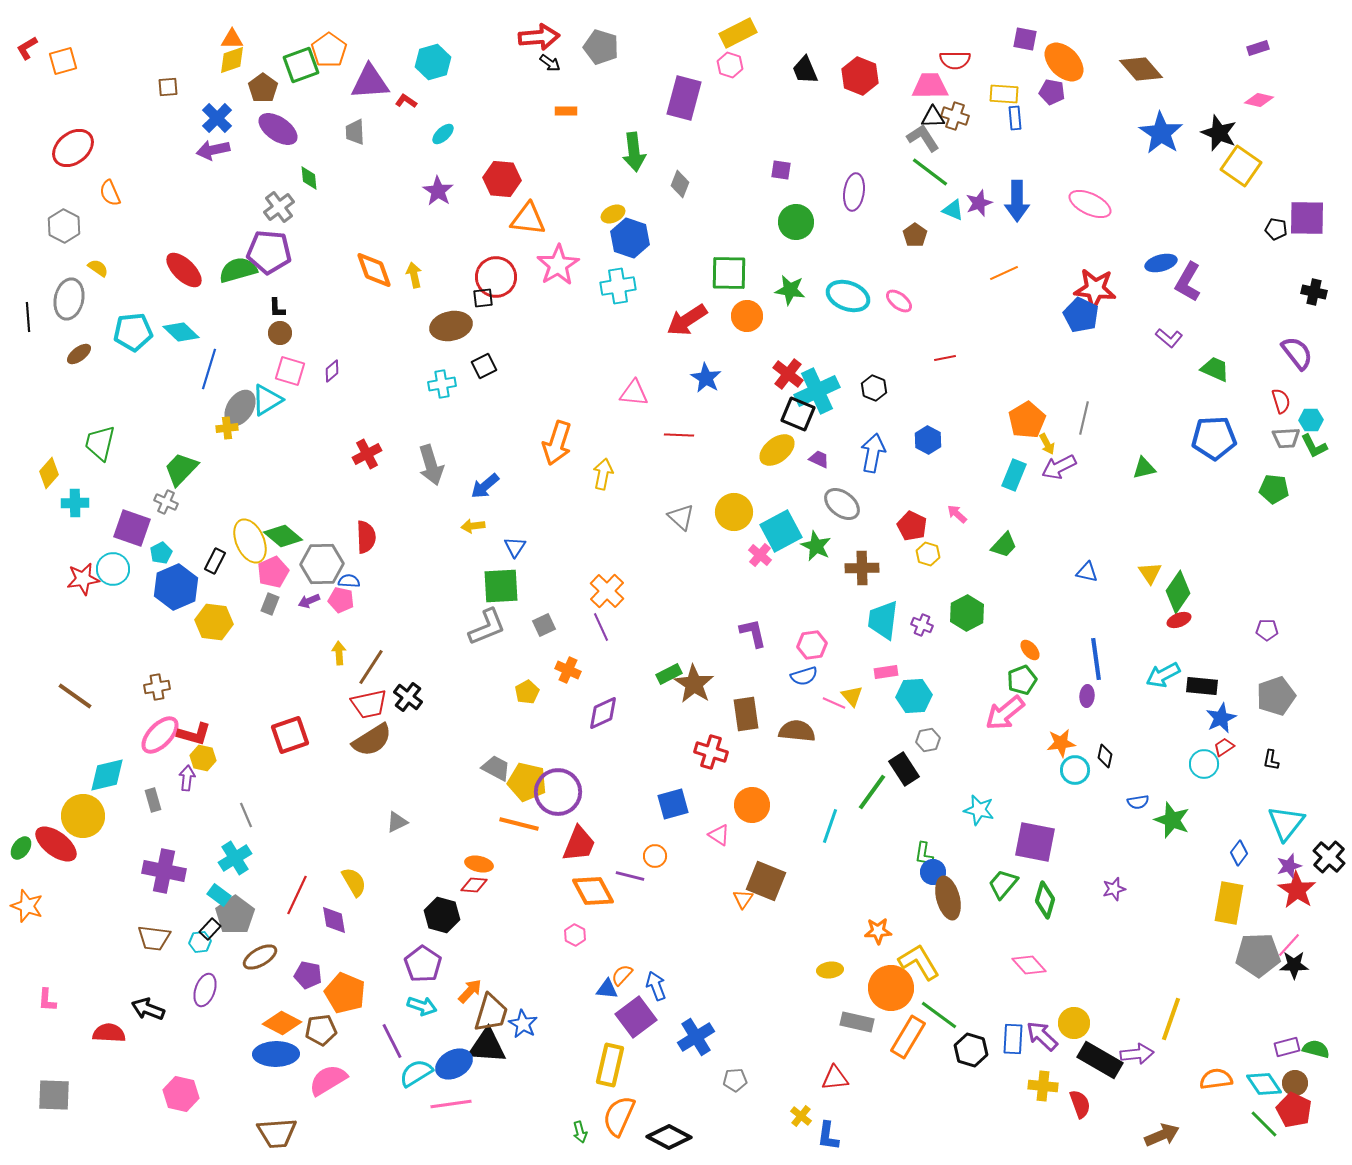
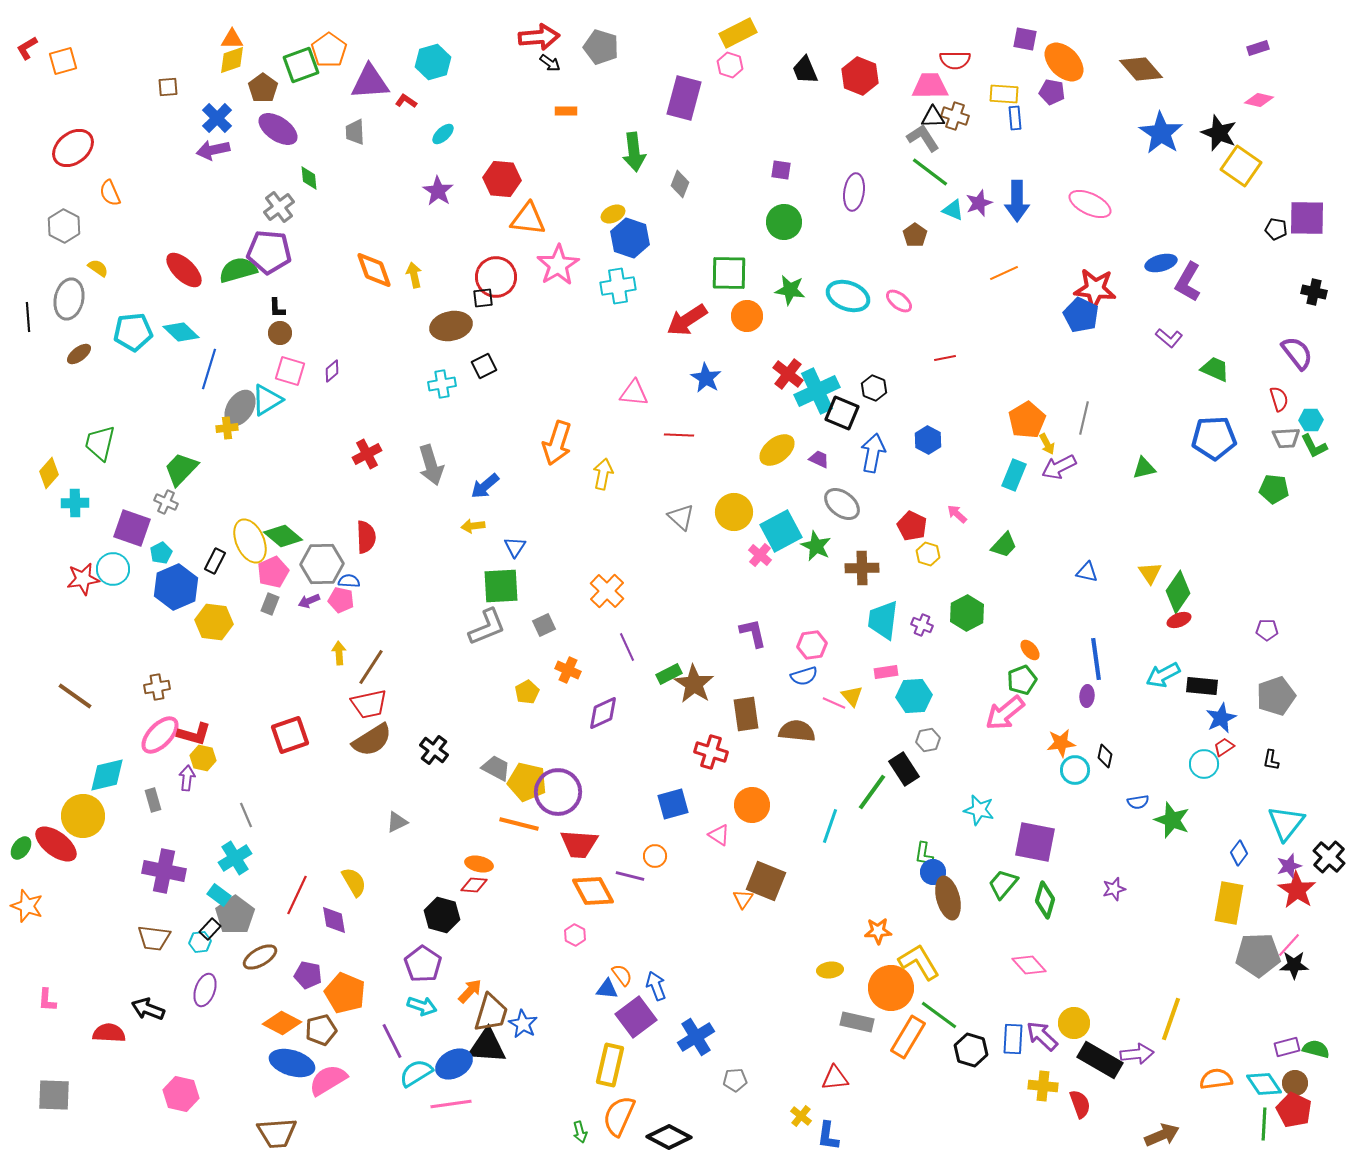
green circle at (796, 222): moved 12 px left
red semicircle at (1281, 401): moved 2 px left, 2 px up
black square at (798, 414): moved 44 px right, 1 px up
purple line at (601, 627): moved 26 px right, 20 px down
black cross at (408, 697): moved 26 px right, 53 px down
red trapezoid at (579, 844): rotated 72 degrees clockwise
orange semicircle at (622, 975): rotated 100 degrees clockwise
brown pentagon at (321, 1030): rotated 8 degrees counterclockwise
blue ellipse at (276, 1054): moved 16 px right, 9 px down; rotated 18 degrees clockwise
green line at (1264, 1124): rotated 48 degrees clockwise
